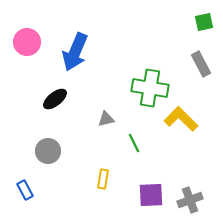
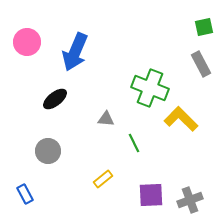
green square: moved 5 px down
green cross: rotated 12 degrees clockwise
gray triangle: rotated 18 degrees clockwise
yellow rectangle: rotated 42 degrees clockwise
blue rectangle: moved 4 px down
